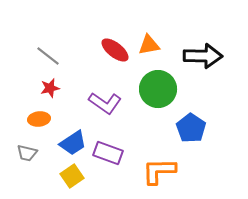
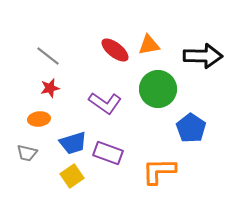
blue trapezoid: rotated 16 degrees clockwise
